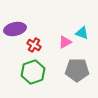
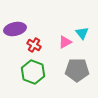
cyan triangle: rotated 32 degrees clockwise
green hexagon: rotated 20 degrees counterclockwise
